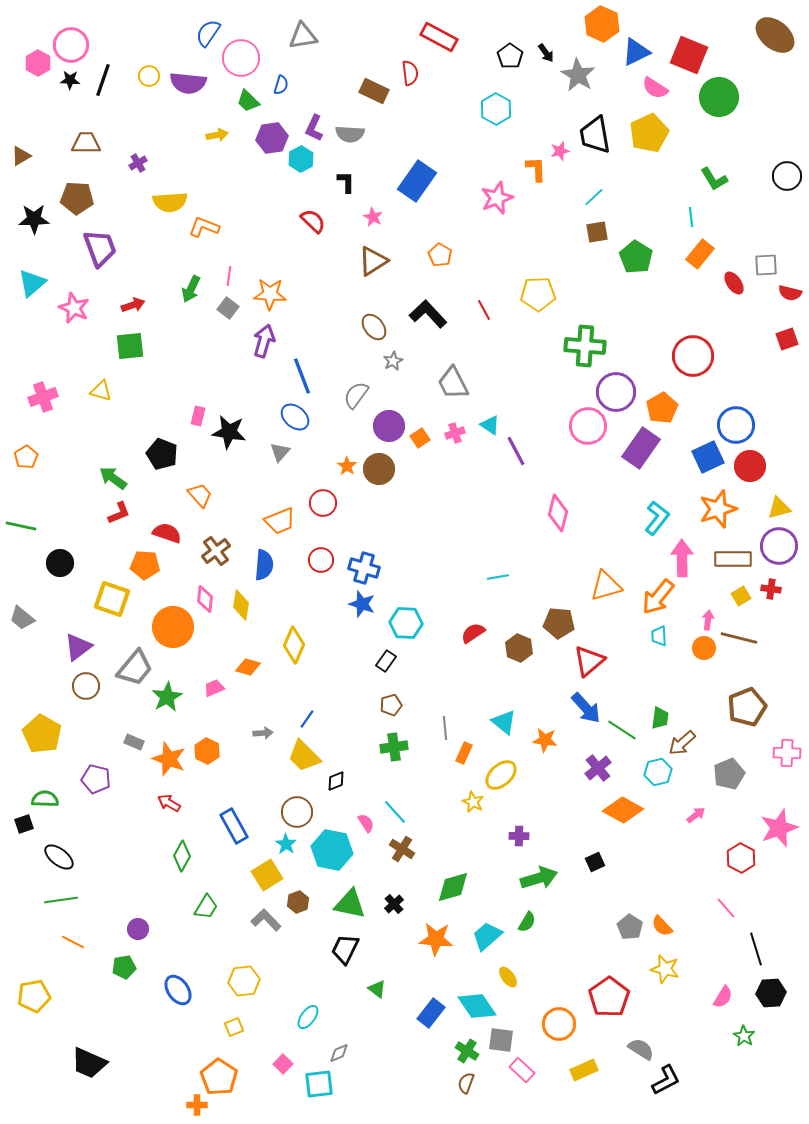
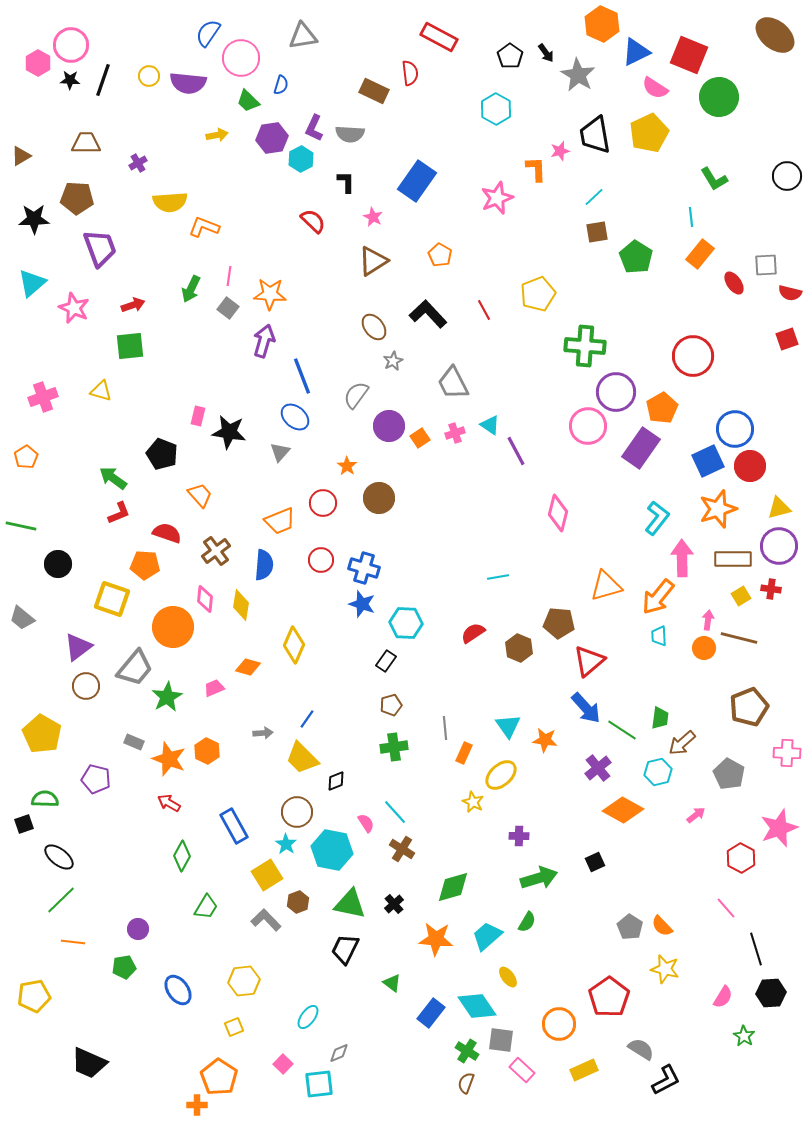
yellow pentagon at (538, 294): rotated 20 degrees counterclockwise
blue circle at (736, 425): moved 1 px left, 4 px down
blue square at (708, 457): moved 4 px down
brown circle at (379, 469): moved 29 px down
black circle at (60, 563): moved 2 px left, 1 px down
brown pentagon at (747, 707): moved 2 px right
cyan triangle at (504, 722): moved 4 px right, 4 px down; rotated 16 degrees clockwise
yellow trapezoid at (304, 756): moved 2 px left, 2 px down
gray pentagon at (729, 774): rotated 20 degrees counterclockwise
green line at (61, 900): rotated 36 degrees counterclockwise
orange line at (73, 942): rotated 20 degrees counterclockwise
green triangle at (377, 989): moved 15 px right, 6 px up
